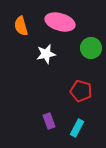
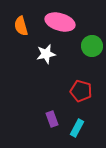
green circle: moved 1 px right, 2 px up
purple rectangle: moved 3 px right, 2 px up
